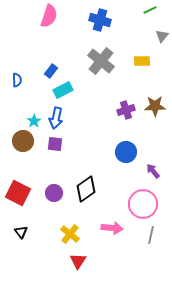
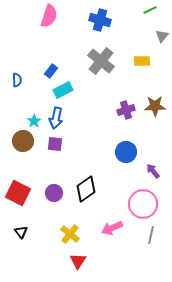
pink arrow: rotated 150 degrees clockwise
